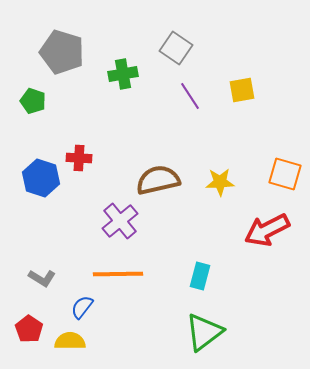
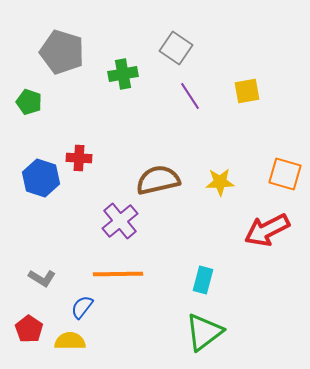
yellow square: moved 5 px right, 1 px down
green pentagon: moved 4 px left, 1 px down
cyan rectangle: moved 3 px right, 4 px down
